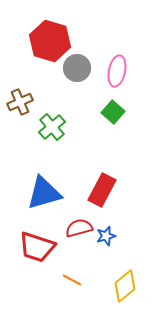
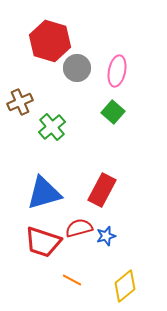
red trapezoid: moved 6 px right, 5 px up
